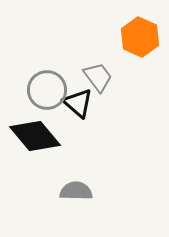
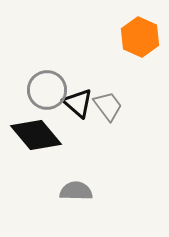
gray trapezoid: moved 10 px right, 29 px down
black diamond: moved 1 px right, 1 px up
